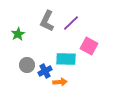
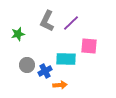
green star: rotated 16 degrees clockwise
pink square: rotated 24 degrees counterclockwise
orange arrow: moved 3 px down
